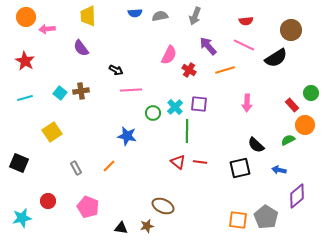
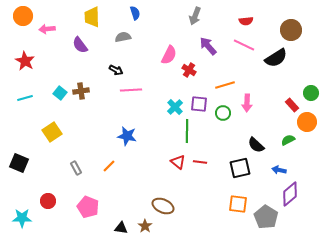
blue semicircle at (135, 13): rotated 104 degrees counterclockwise
yellow trapezoid at (88, 16): moved 4 px right, 1 px down
gray semicircle at (160, 16): moved 37 px left, 21 px down
orange circle at (26, 17): moved 3 px left, 1 px up
purple semicircle at (81, 48): moved 1 px left, 3 px up
orange line at (225, 70): moved 15 px down
green circle at (153, 113): moved 70 px right
orange circle at (305, 125): moved 2 px right, 3 px up
purple diamond at (297, 196): moved 7 px left, 2 px up
cyan star at (22, 218): rotated 12 degrees clockwise
orange square at (238, 220): moved 16 px up
brown star at (147, 226): moved 2 px left; rotated 24 degrees counterclockwise
